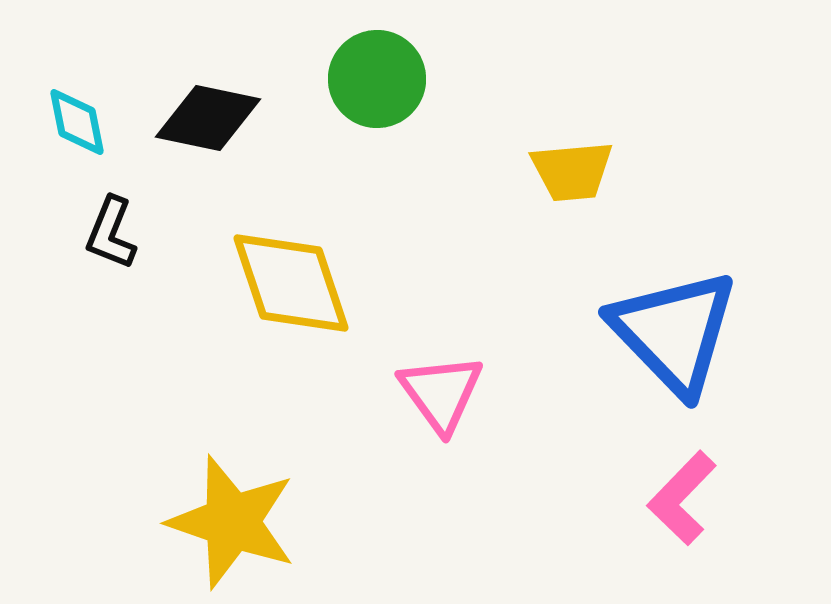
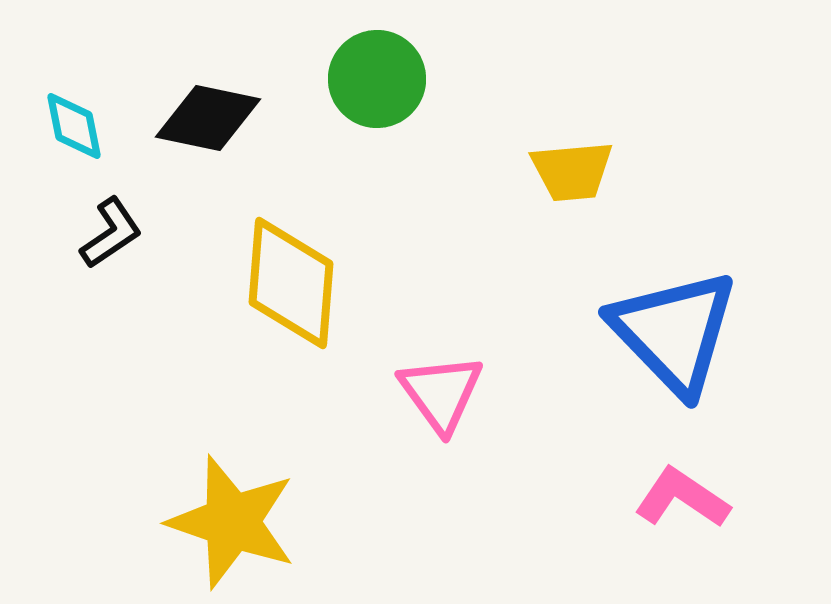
cyan diamond: moved 3 px left, 4 px down
black L-shape: rotated 146 degrees counterclockwise
yellow diamond: rotated 23 degrees clockwise
pink L-shape: rotated 80 degrees clockwise
